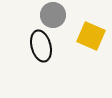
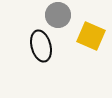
gray circle: moved 5 px right
